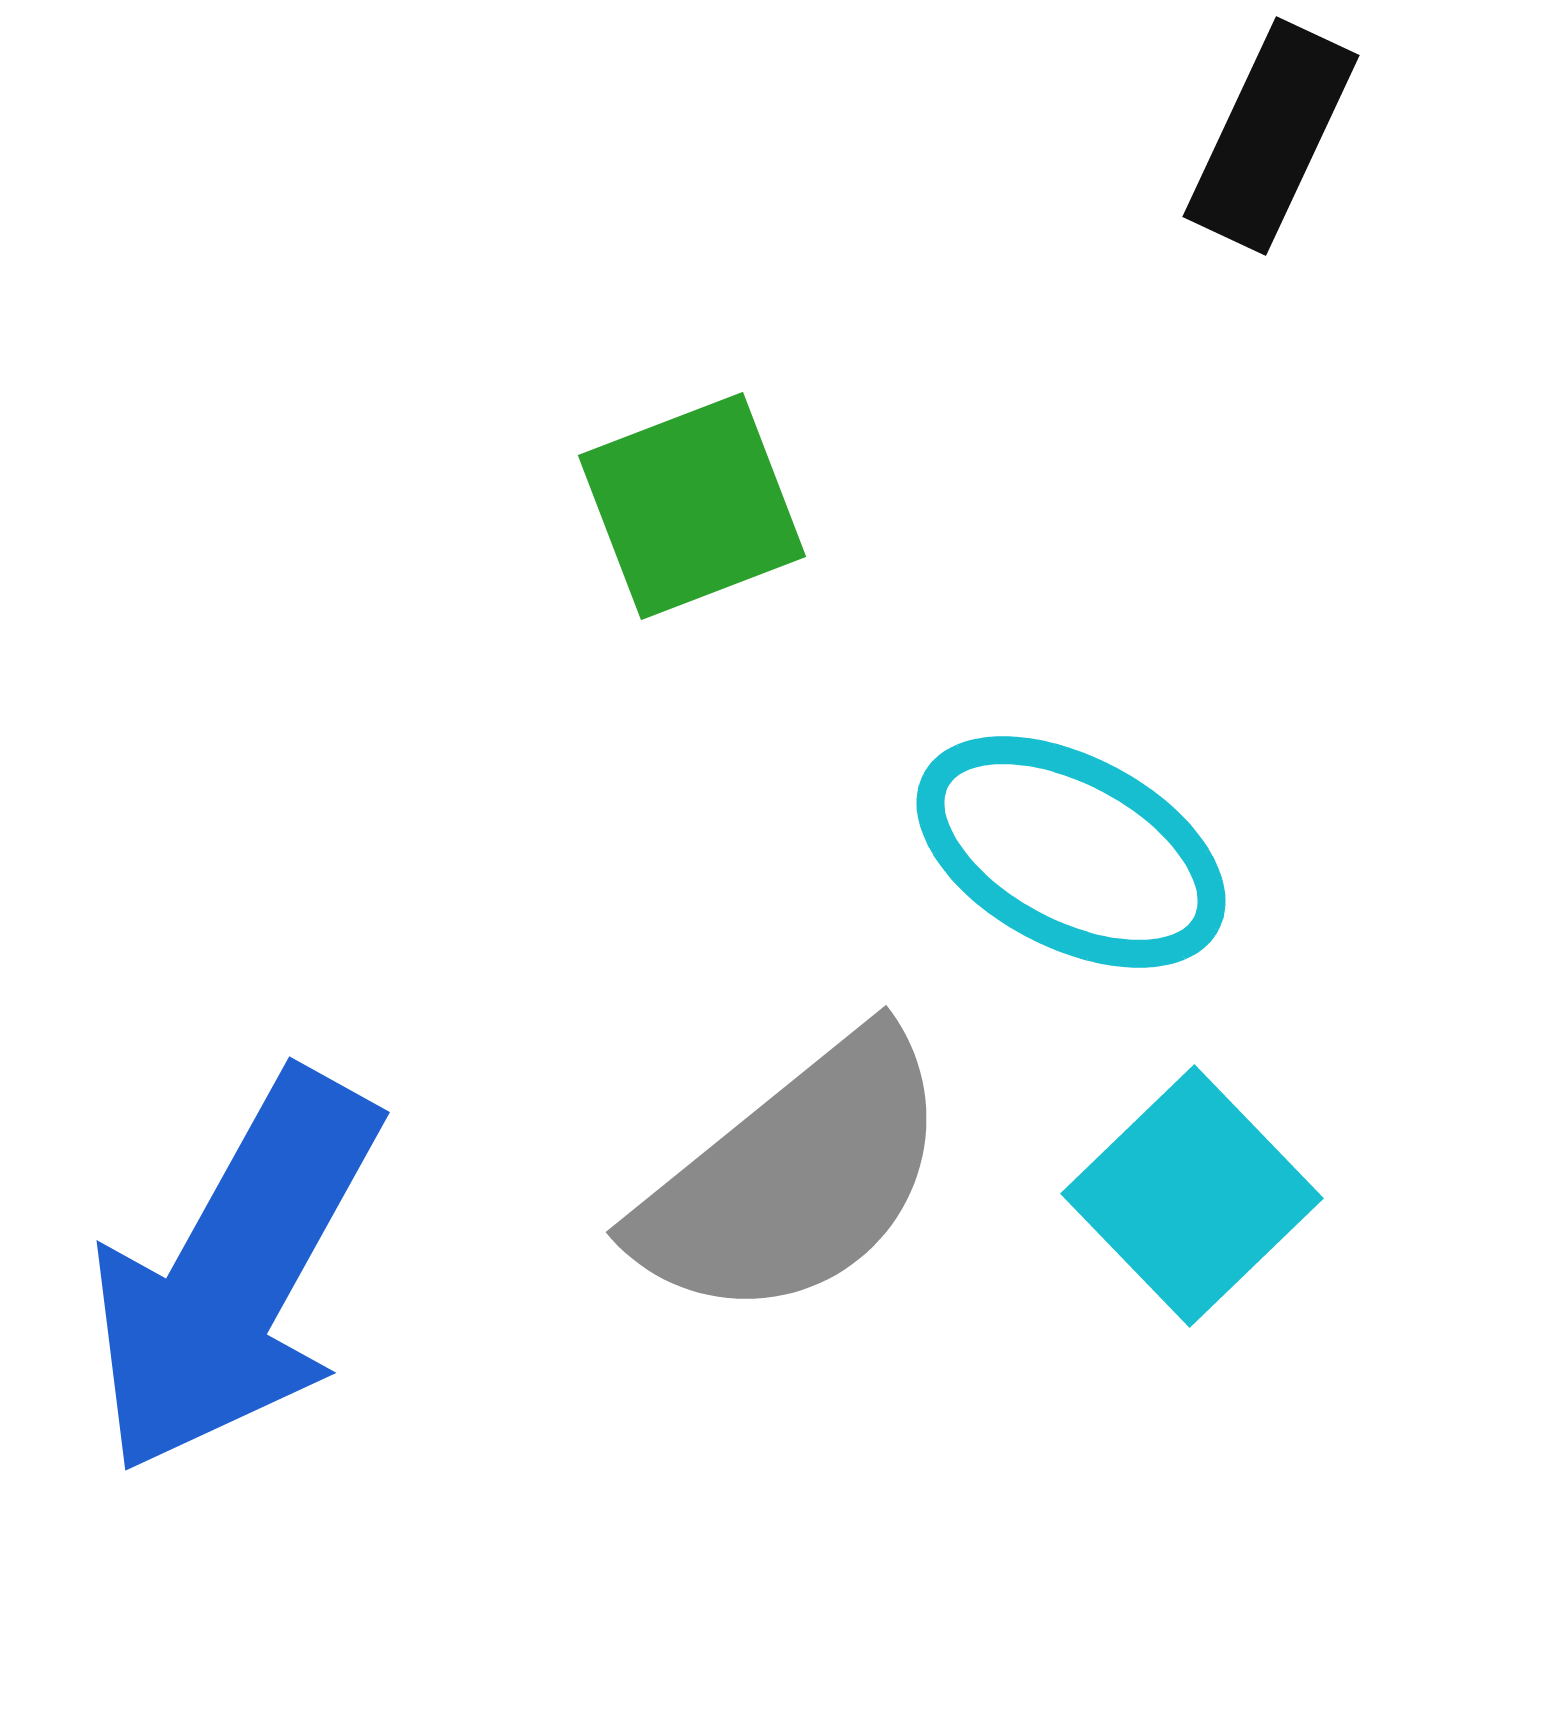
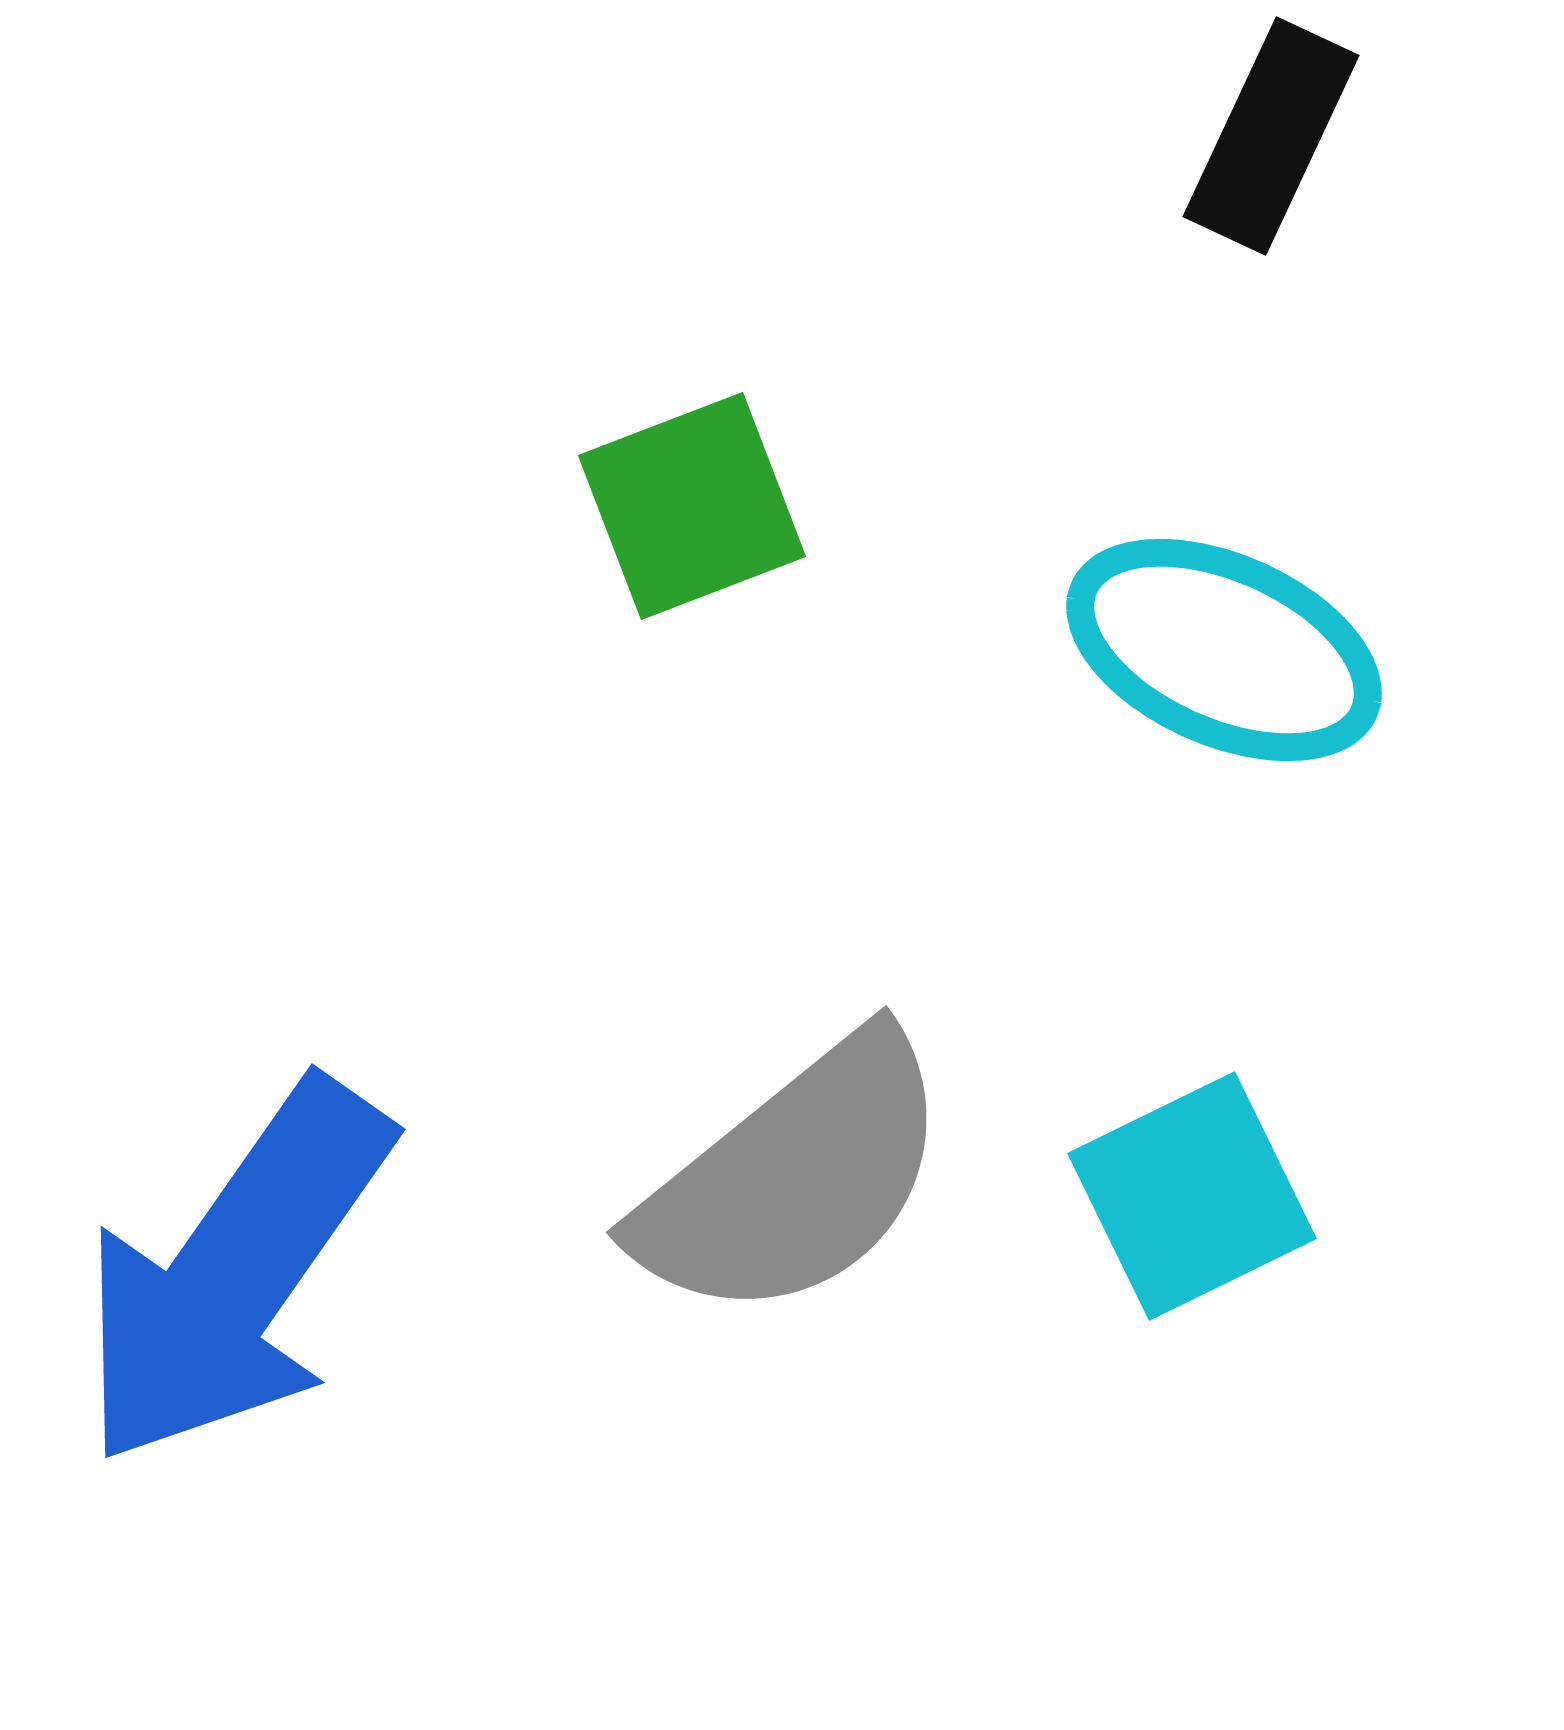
cyan ellipse: moved 153 px right, 202 px up; rotated 4 degrees counterclockwise
cyan square: rotated 18 degrees clockwise
blue arrow: rotated 6 degrees clockwise
